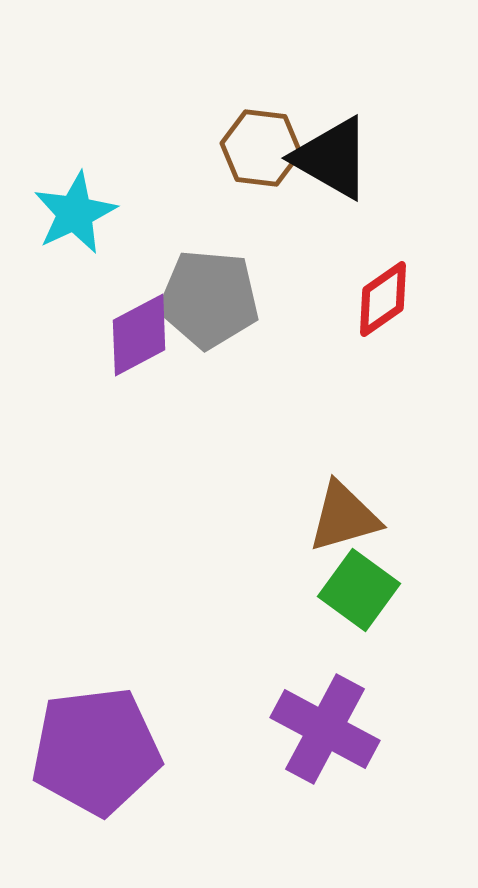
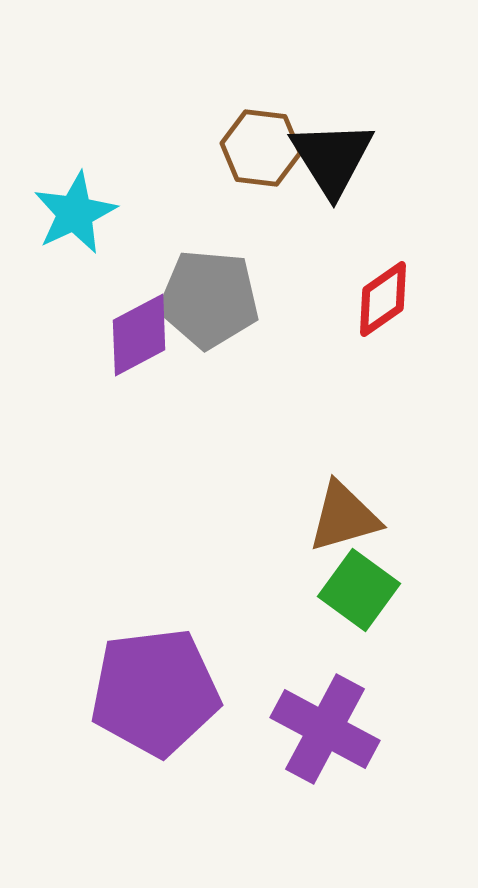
black triangle: rotated 28 degrees clockwise
purple pentagon: moved 59 px right, 59 px up
